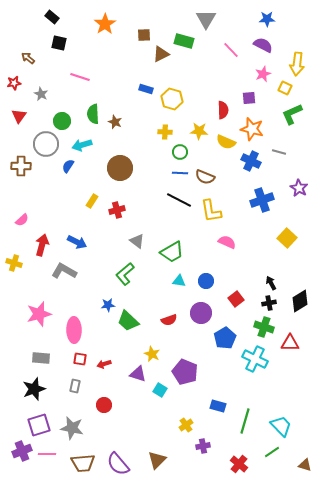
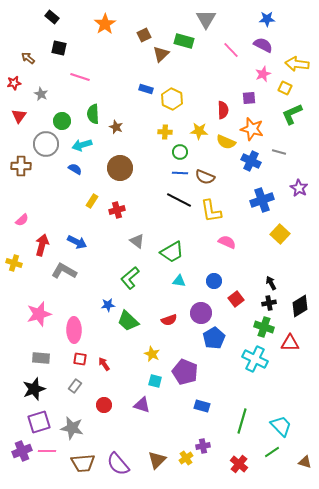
brown square at (144, 35): rotated 24 degrees counterclockwise
black square at (59, 43): moved 5 px down
brown triangle at (161, 54): rotated 18 degrees counterclockwise
yellow arrow at (297, 64): rotated 90 degrees clockwise
yellow hexagon at (172, 99): rotated 10 degrees clockwise
brown star at (115, 122): moved 1 px right, 5 px down
blue semicircle at (68, 166): moved 7 px right, 3 px down; rotated 88 degrees clockwise
yellow square at (287, 238): moved 7 px left, 4 px up
green L-shape at (125, 274): moved 5 px right, 4 px down
blue circle at (206, 281): moved 8 px right
black diamond at (300, 301): moved 5 px down
blue pentagon at (225, 338): moved 11 px left
red arrow at (104, 364): rotated 72 degrees clockwise
purple triangle at (138, 374): moved 4 px right, 31 px down
gray rectangle at (75, 386): rotated 24 degrees clockwise
cyan square at (160, 390): moved 5 px left, 9 px up; rotated 16 degrees counterclockwise
blue rectangle at (218, 406): moved 16 px left
green line at (245, 421): moved 3 px left
purple square at (39, 425): moved 3 px up
yellow cross at (186, 425): moved 33 px down
pink line at (47, 454): moved 3 px up
brown triangle at (305, 465): moved 3 px up
